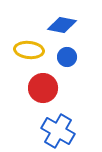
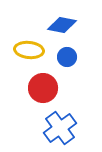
blue cross: moved 2 px right, 3 px up; rotated 24 degrees clockwise
